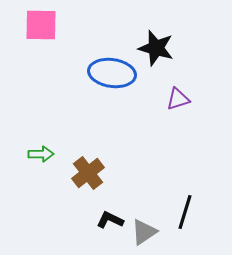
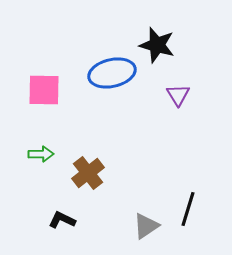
pink square: moved 3 px right, 65 px down
black star: moved 1 px right, 3 px up
blue ellipse: rotated 21 degrees counterclockwise
purple triangle: moved 4 px up; rotated 45 degrees counterclockwise
black line: moved 3 px right, 3 px up
black L-shape: moved 48 px left
gray triangle: moved 2 px right, 6 px up
